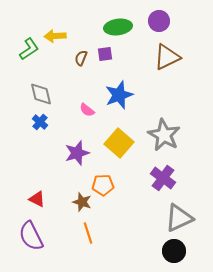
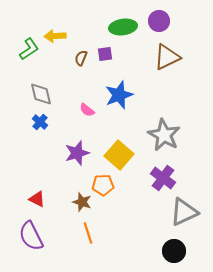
green ellipse: moved 5 px right
yellow square: moved 12 px down
gray triangle: moved 5 px right, 6 px up
